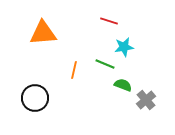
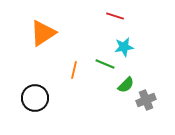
red line: moved 6 px right, 5 px up
orange triangle: rotated 28 degrees counterclockwise
green semicircle: moved 3 px right; rotated 114 degrees clockwise
gray cross: rotated 18 degrees clockwise
